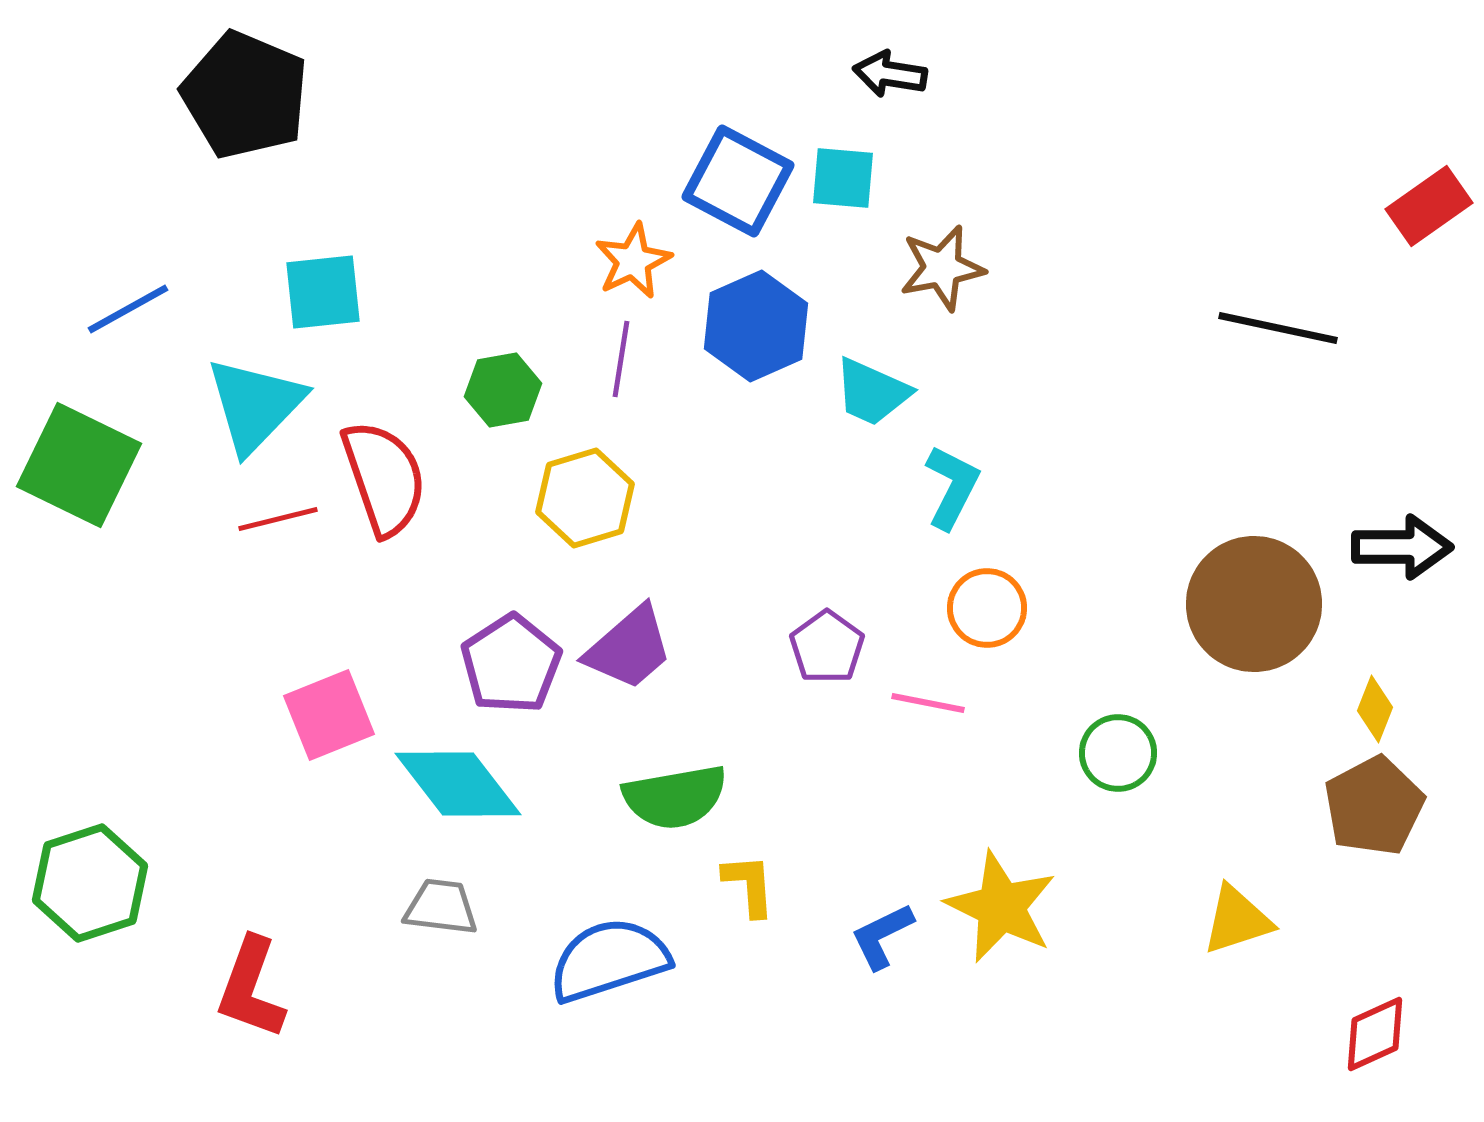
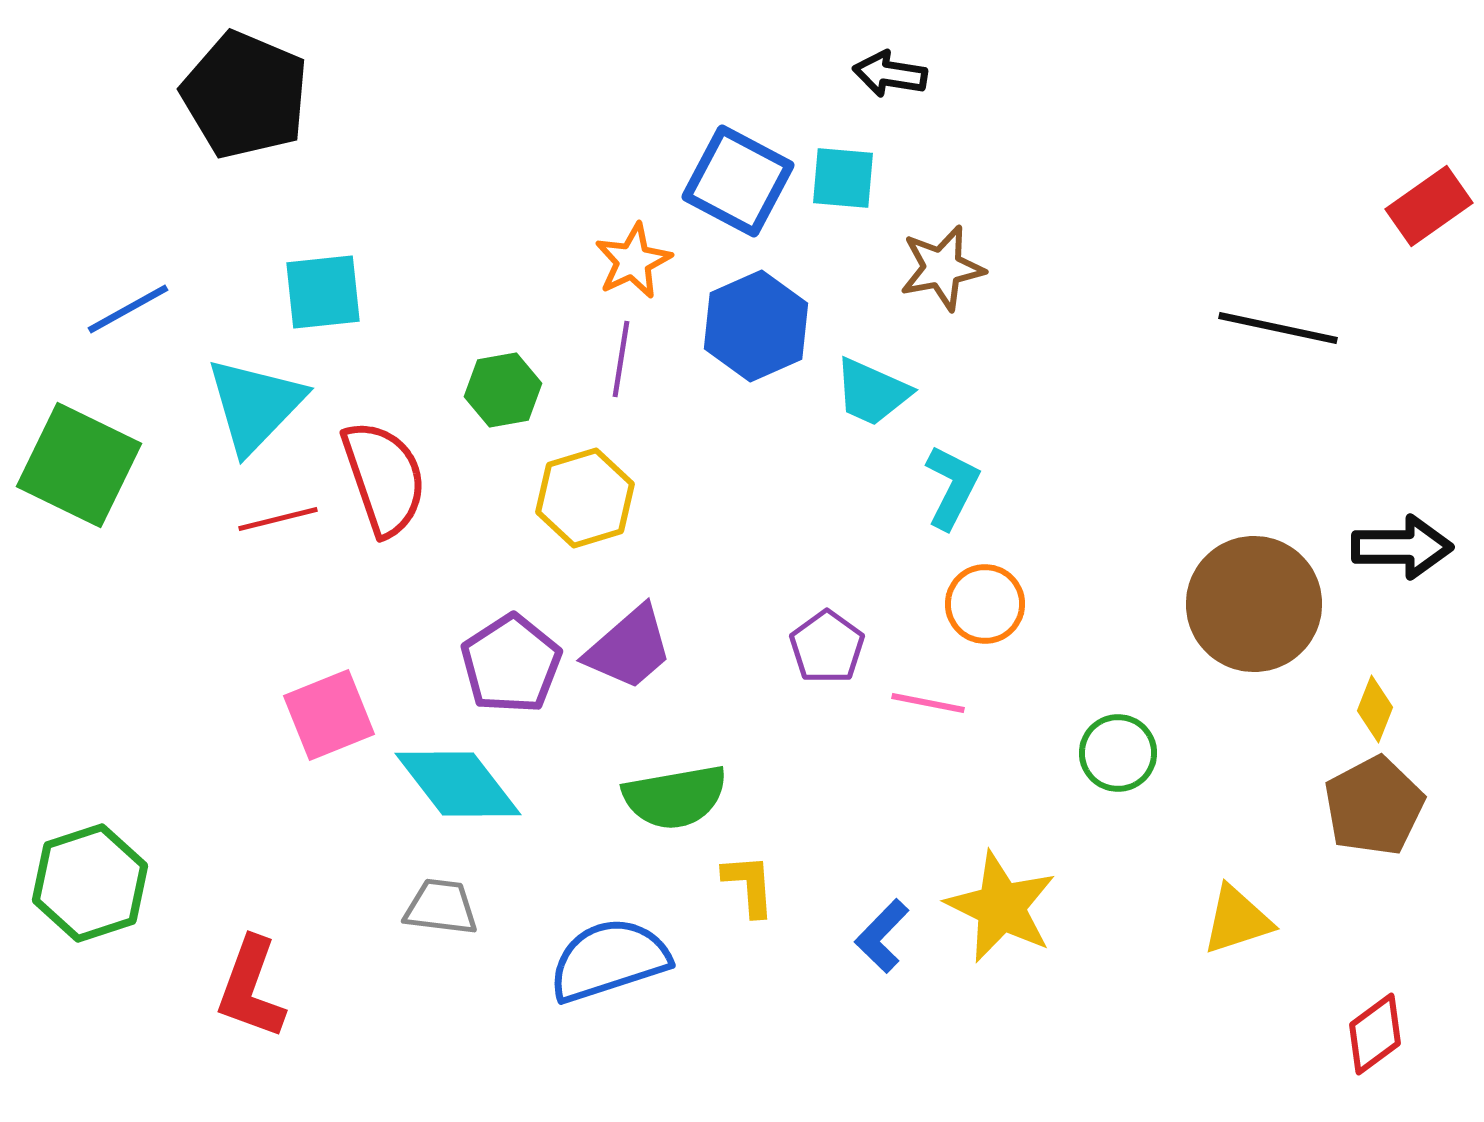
orange circle at (987, 608): moved 2 px left, 4 px up
blue L-shape at (882, 936): rotated 20 degrees counterclockwise
red diamond at (1375, 1034): rotated 12 degrees counterclockwise
